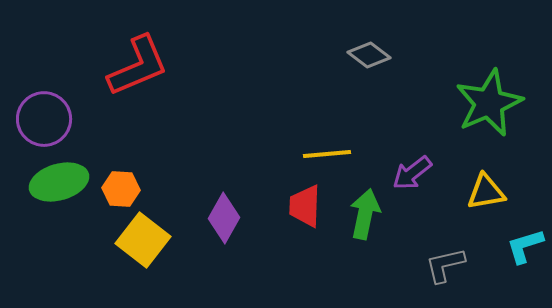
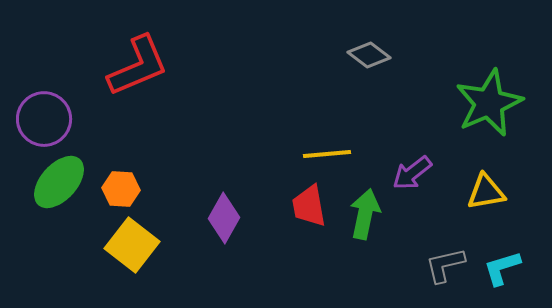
green ellipse: rotated 32 degrees counterclockwise
red trapezoid: moved 4 px right; rotated 12 degrees counterclockwise
yellow square: moved 11 px left, 5 px down
cyan L-shape: moved 23 px left, 22 px down
